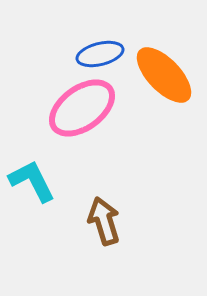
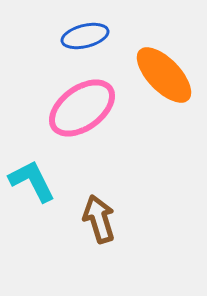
blue ellipse: moved 15 px left, 18 px up
brown arrow: moved 5 px left, 2 px up
